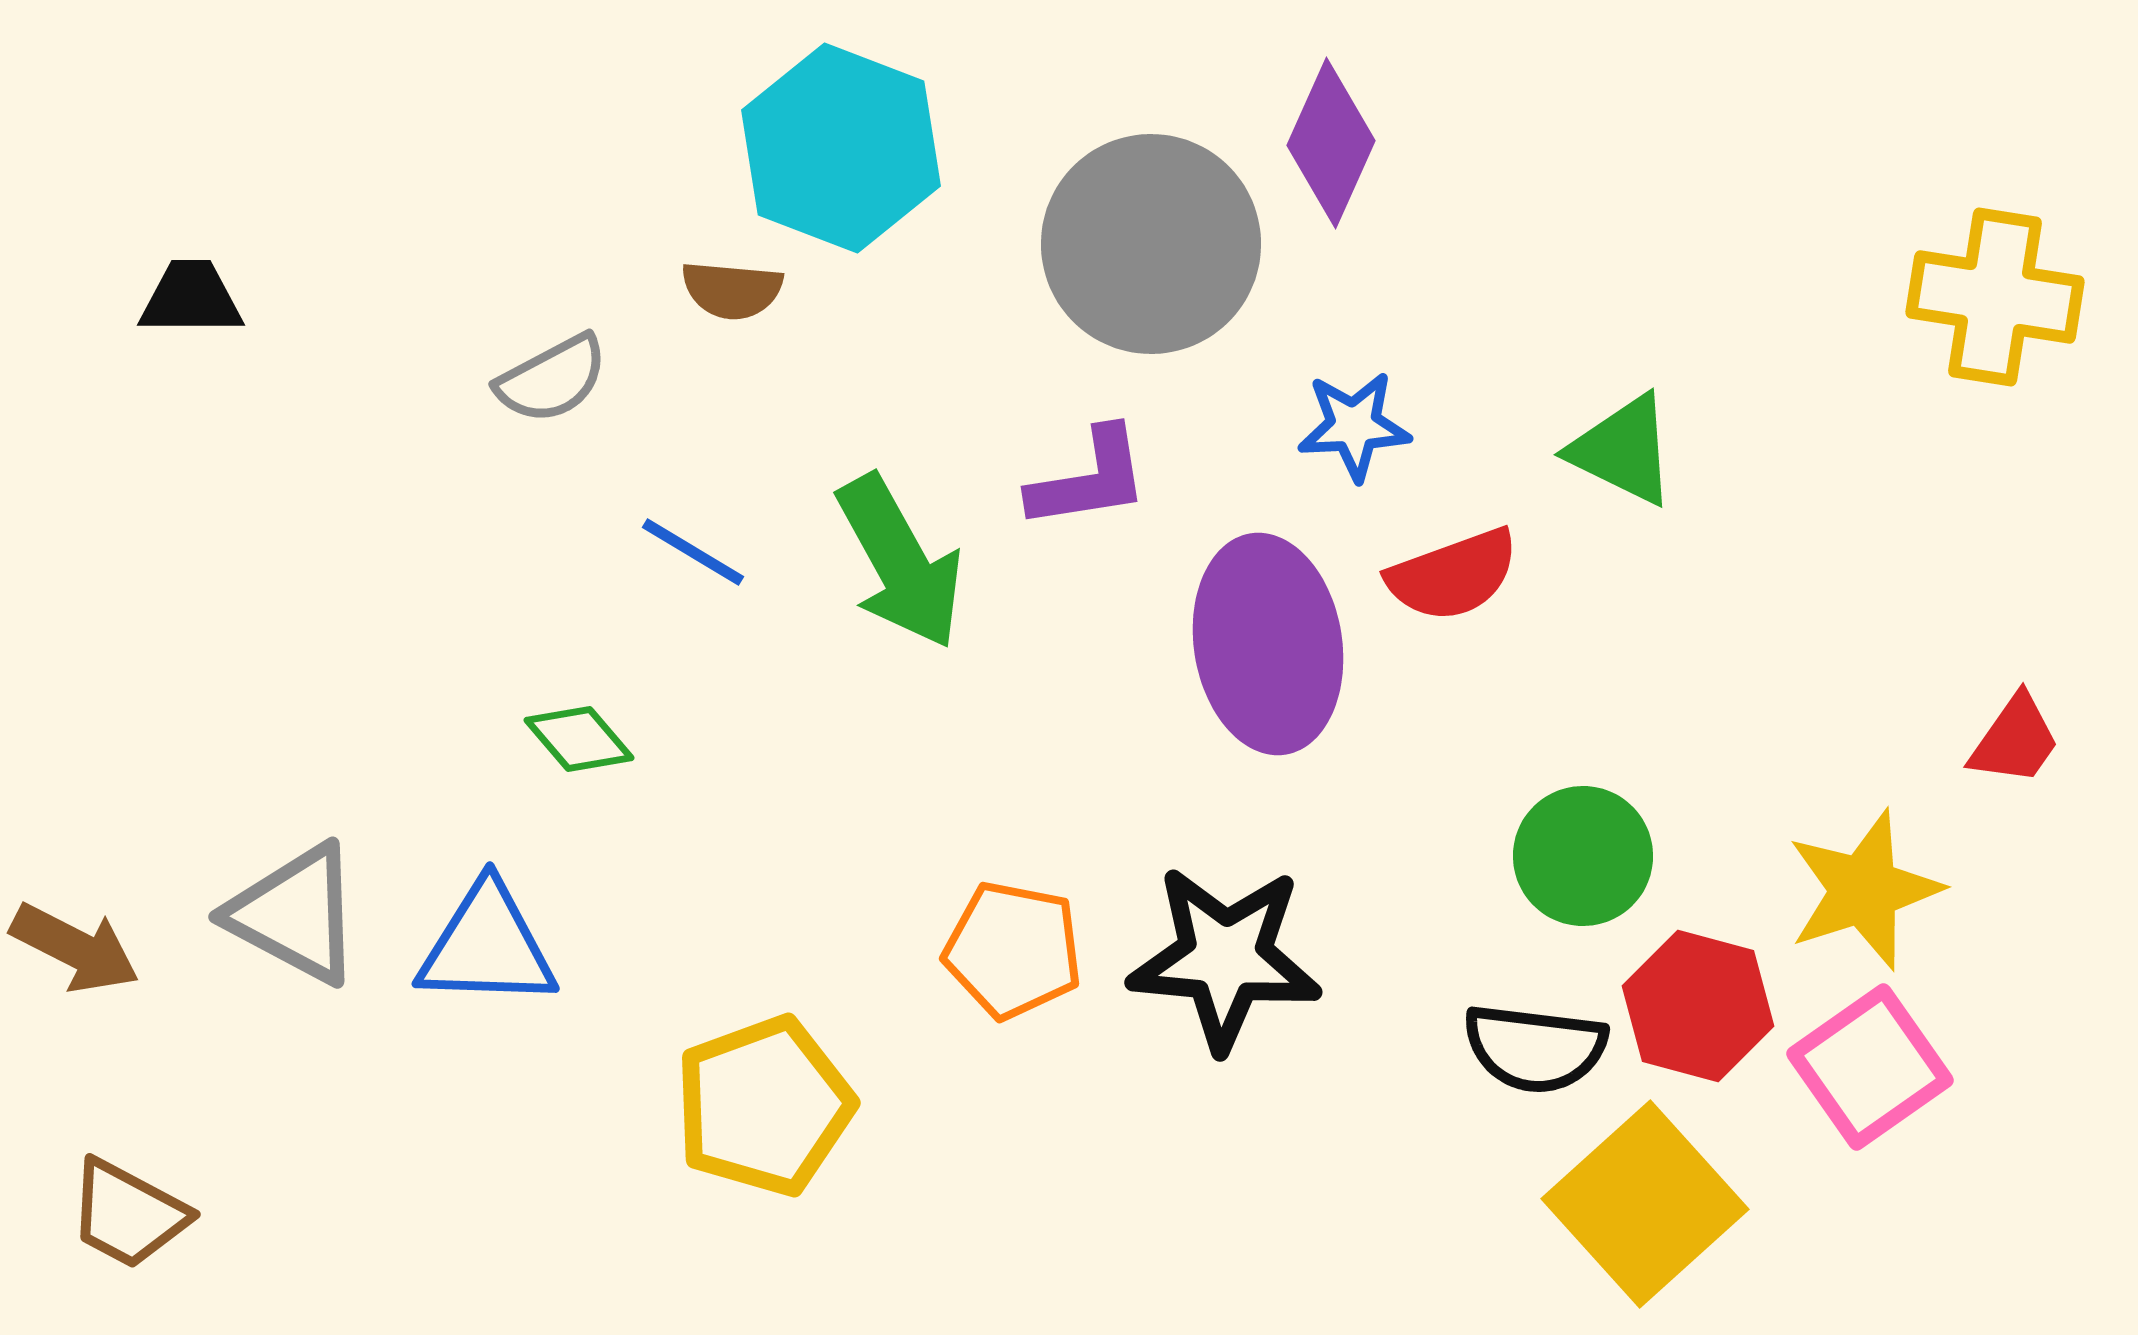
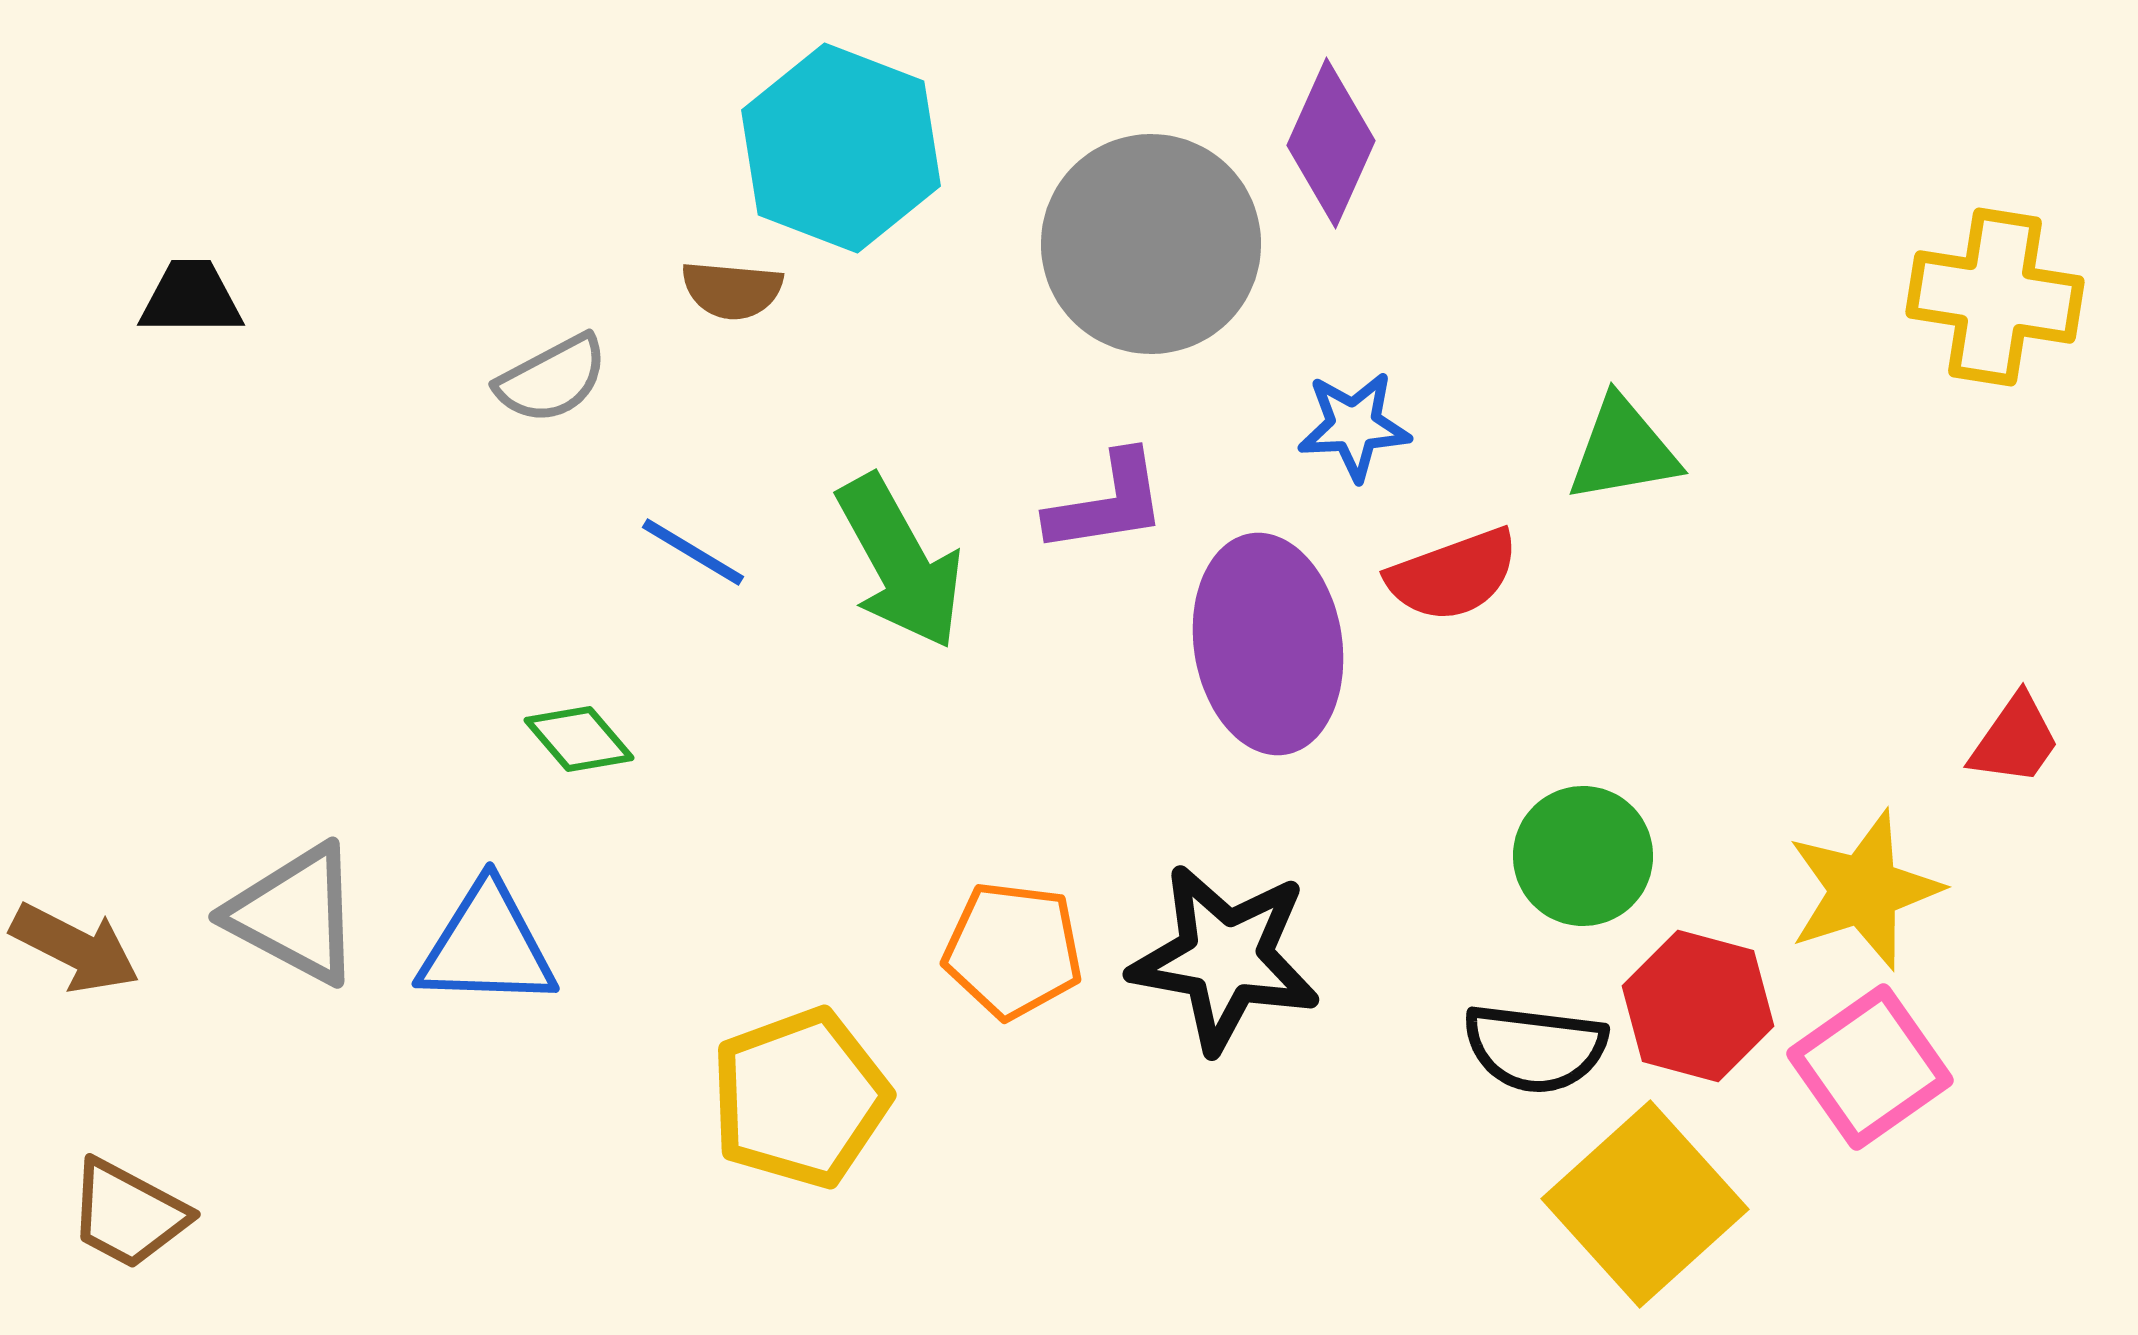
green triangle: rotated 36 degrees counterclockwise
purple L-shape: moved 18 px right, 24 px down
orange pentagon: rotated 4 degrees counterclockwise
black star: rotated 5 degrees clockwise
yellow pentagon: moved 36 px right, 8 px up
